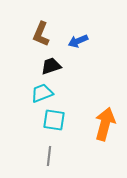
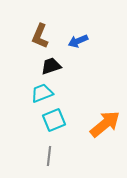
brown L-shape: moved 1 px left, 2 px down
cyan square: rotated 30 degrees counterclockwise
orange arrow: rotated 36 degrees clockwise
